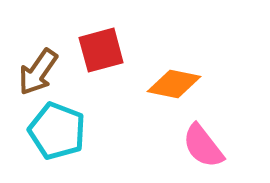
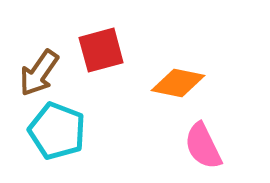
brown arrow: moved 1 px right, 1 px down
orange diamond: moved 4 px right, 1 px up
pink semicircle: rotated 12 degrees clockwise
